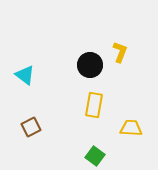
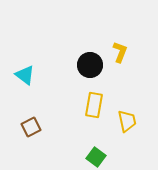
yellow trapezoid: moved 4 px left, 7 px up; rotated 75 degrees clockwise
green square: moved 1 px right, 1 px down
